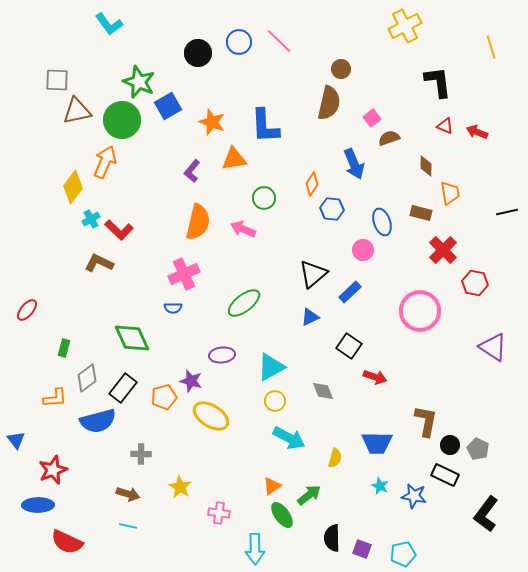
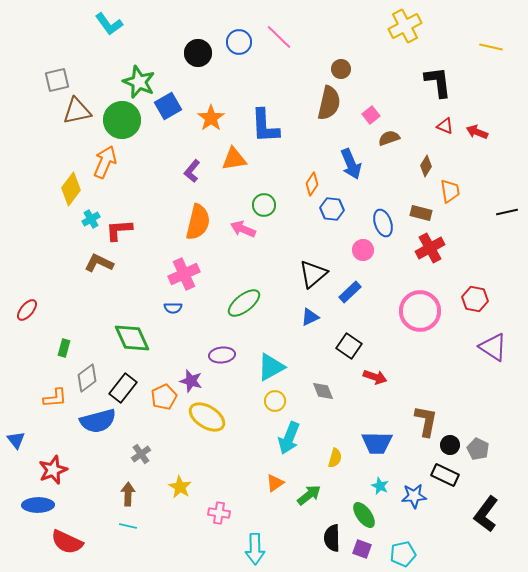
pink line at (279, 41): moved 4 px up
yellow line at (491, 47): rotated 60 degrees counterclockwise
gray square at (57, 80): rotated 15 degrees counterclockwise
pink square at (372, 118): moved 1 px left, 3 px up
orange star at (212, 122): moved 1 px left, 4 px up; rotated 16 degrees clockwise
blue arrow at (354, 164): moved 3 px left
brown diamond at (426, 166): rotated 30 degrees clockwise
yellow diamond at (73, 187): moved 2 px left, 2 px down
orange trapezoid at (450, 193): moved 2 px up
green circle at (264, 198): moved 7 px down
blue ellipse at (382, 222): moved 1 px right, 1 px down
red L-shape at (119, 230): rotated 132 degrees clockwise
red cross at (443, 250): moved 13 px left, 2 px up; rotated 16 degrees clockwise
red hexagon at (475, 283): moved 16 px down
orange pentagon at (164, 397): rotated 10 degrees counterclockwise
yellow ellipse at (211, 416): moved 4 px left, 1 px down
cyan arrow at (289, 438): rotated 84 degrees clockwise
gray cross at (141, 454): rotated 36 degrees counterclockwise
orange triangle at (272, 486): moved 3 px right, 3 px up
brown arrow at (128, 494): rotated 105 degrees counterclockwise
blue star at (414, 496): rotated 15 degrees counterclockwise
green ellipse at (282, 515): moved 82 px right
